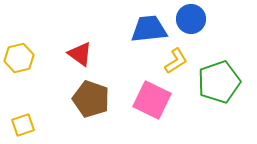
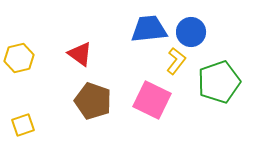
blue circle: moved 13 px down
yellow L-shape: rotated 20 degrees counterclockwise
brown pentagon: moved 2 px right, 2 px down
